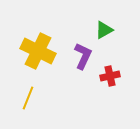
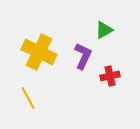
yellow cross: moved 1 px right, 1 px down
yellow line: rotated 50 degrees counterclockwise
